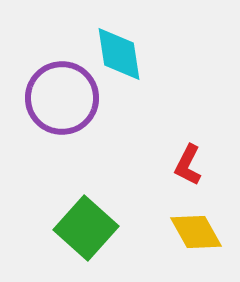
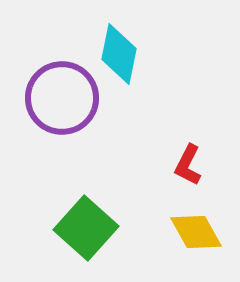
cyan diamond: rotated 20 degrees clockwise
